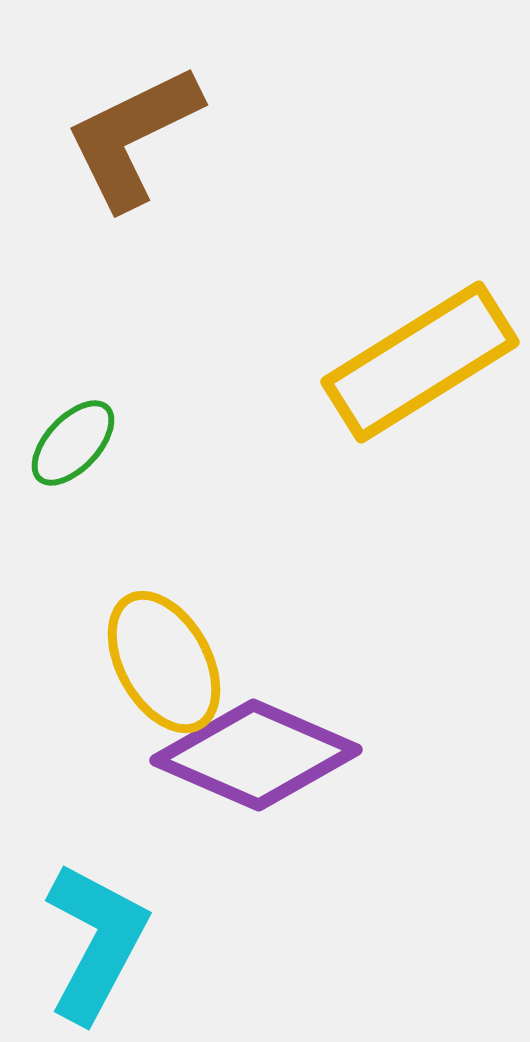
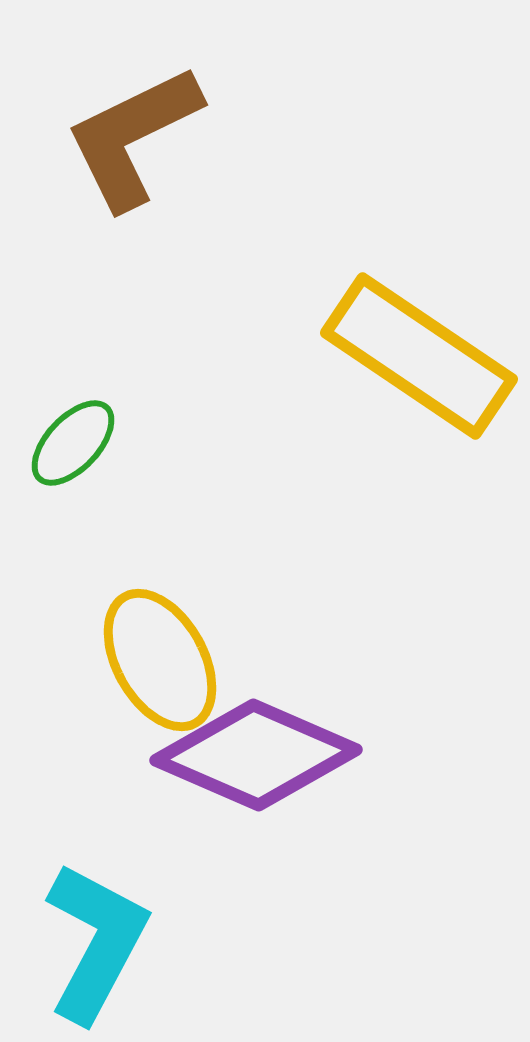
yellow rectangle: moved 1 px left, 6 px up; rotated 66 degrees clockwise
yellow ellipse: moved 4 px left, 2 px up
